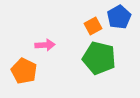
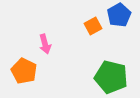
blue pentagon: moved 2 px up
pink arrow: moved 1 px up; rotated 78 degrees clockwise
green pentagon: moved 12 px right, 19 px down
